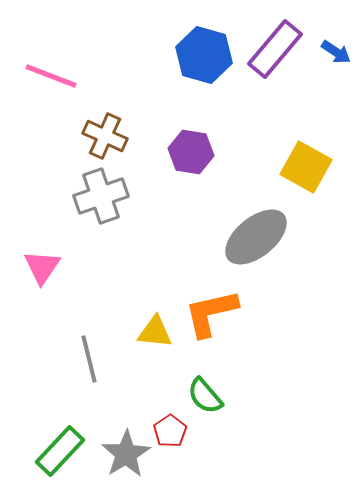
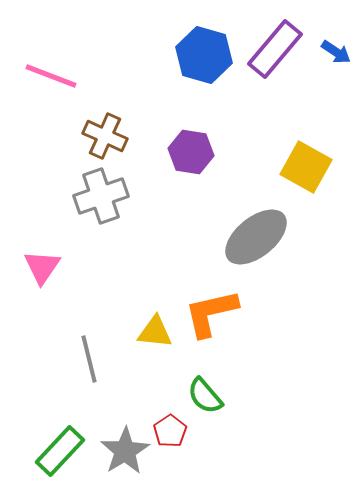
gray star: moved 1 px left, 3 px up
